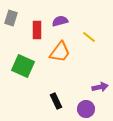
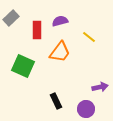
gray rectangle: rotated 28 degrees clockwise
